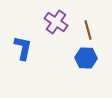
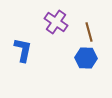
brown line: moved 1 px right, 2 px down
blue L-shape: moved 2 px down
